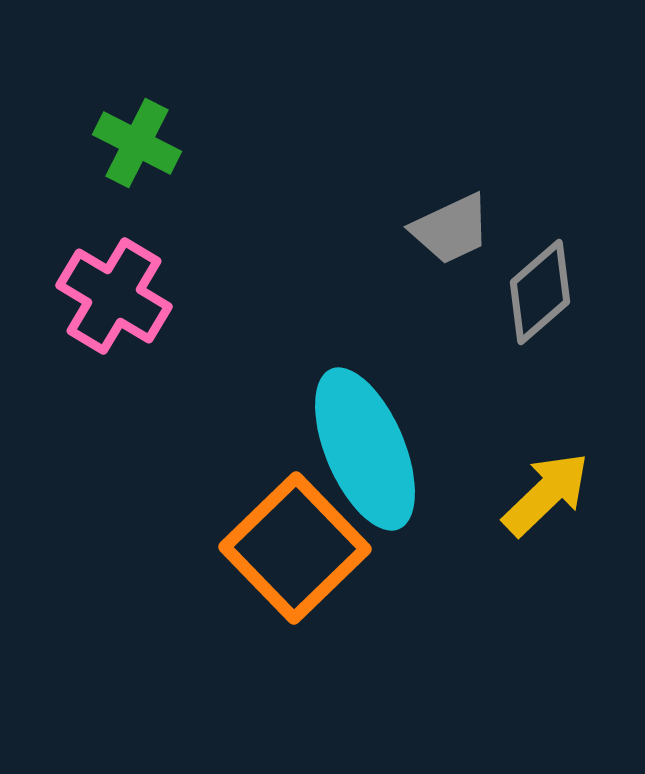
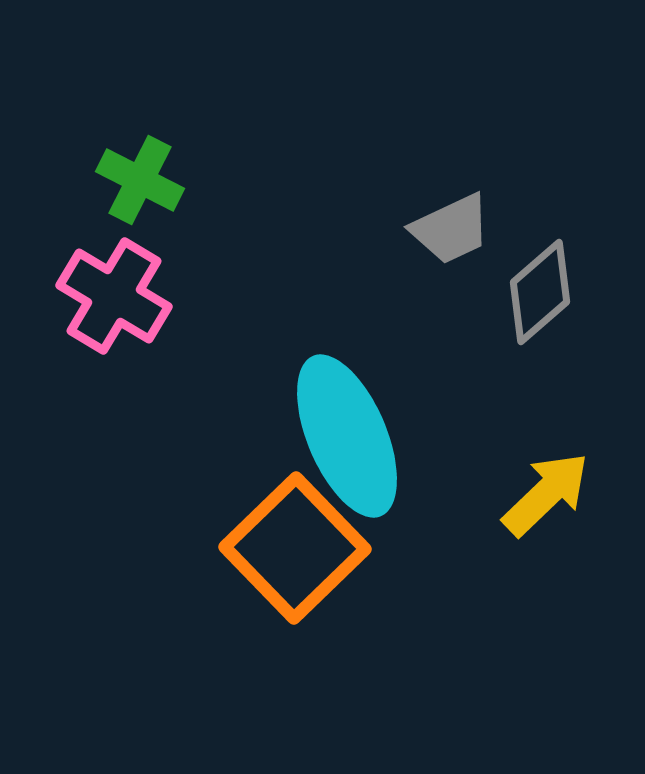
green cross: moved 3 px right, 37 px down
cyan ellipse: moved 18 px left, 13 px up
